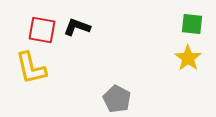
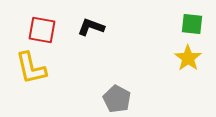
black L-shape: moved 14 px right
